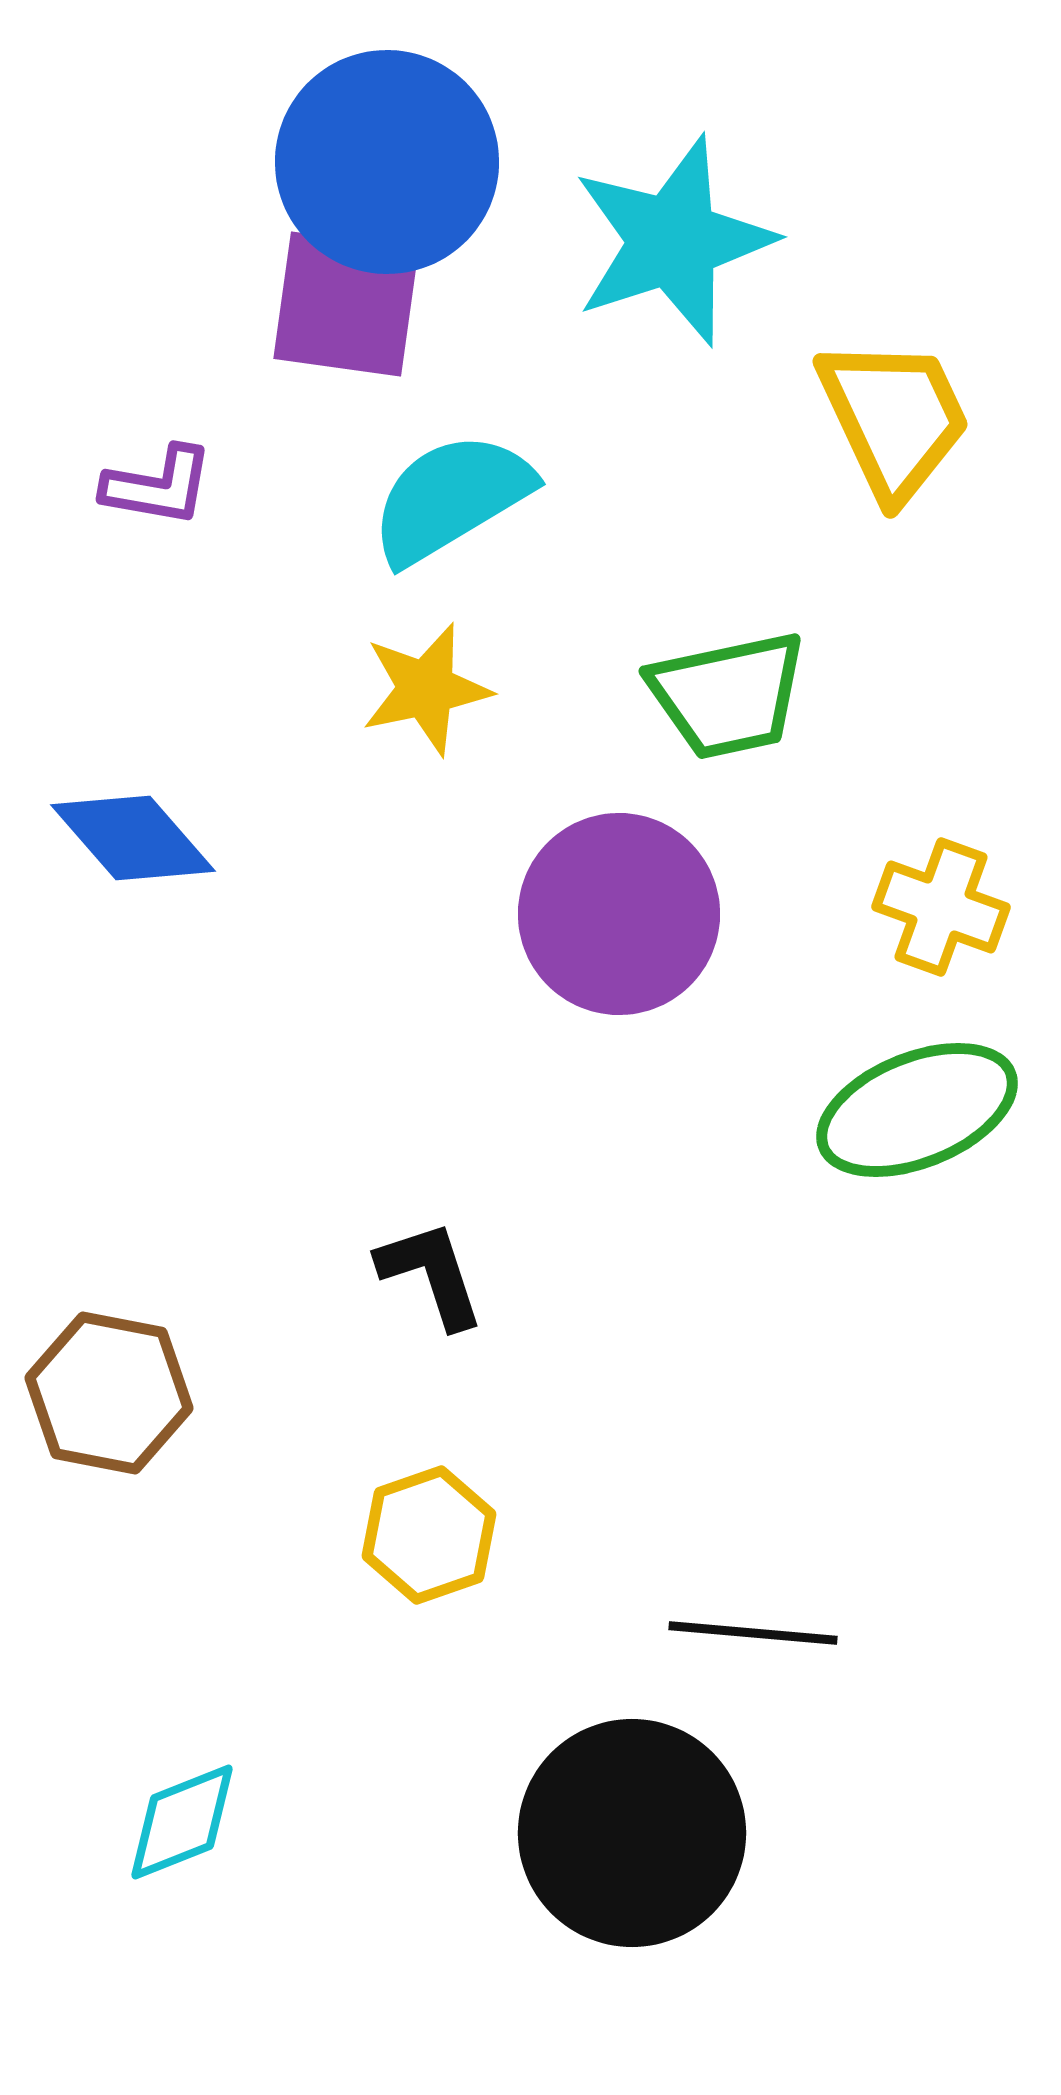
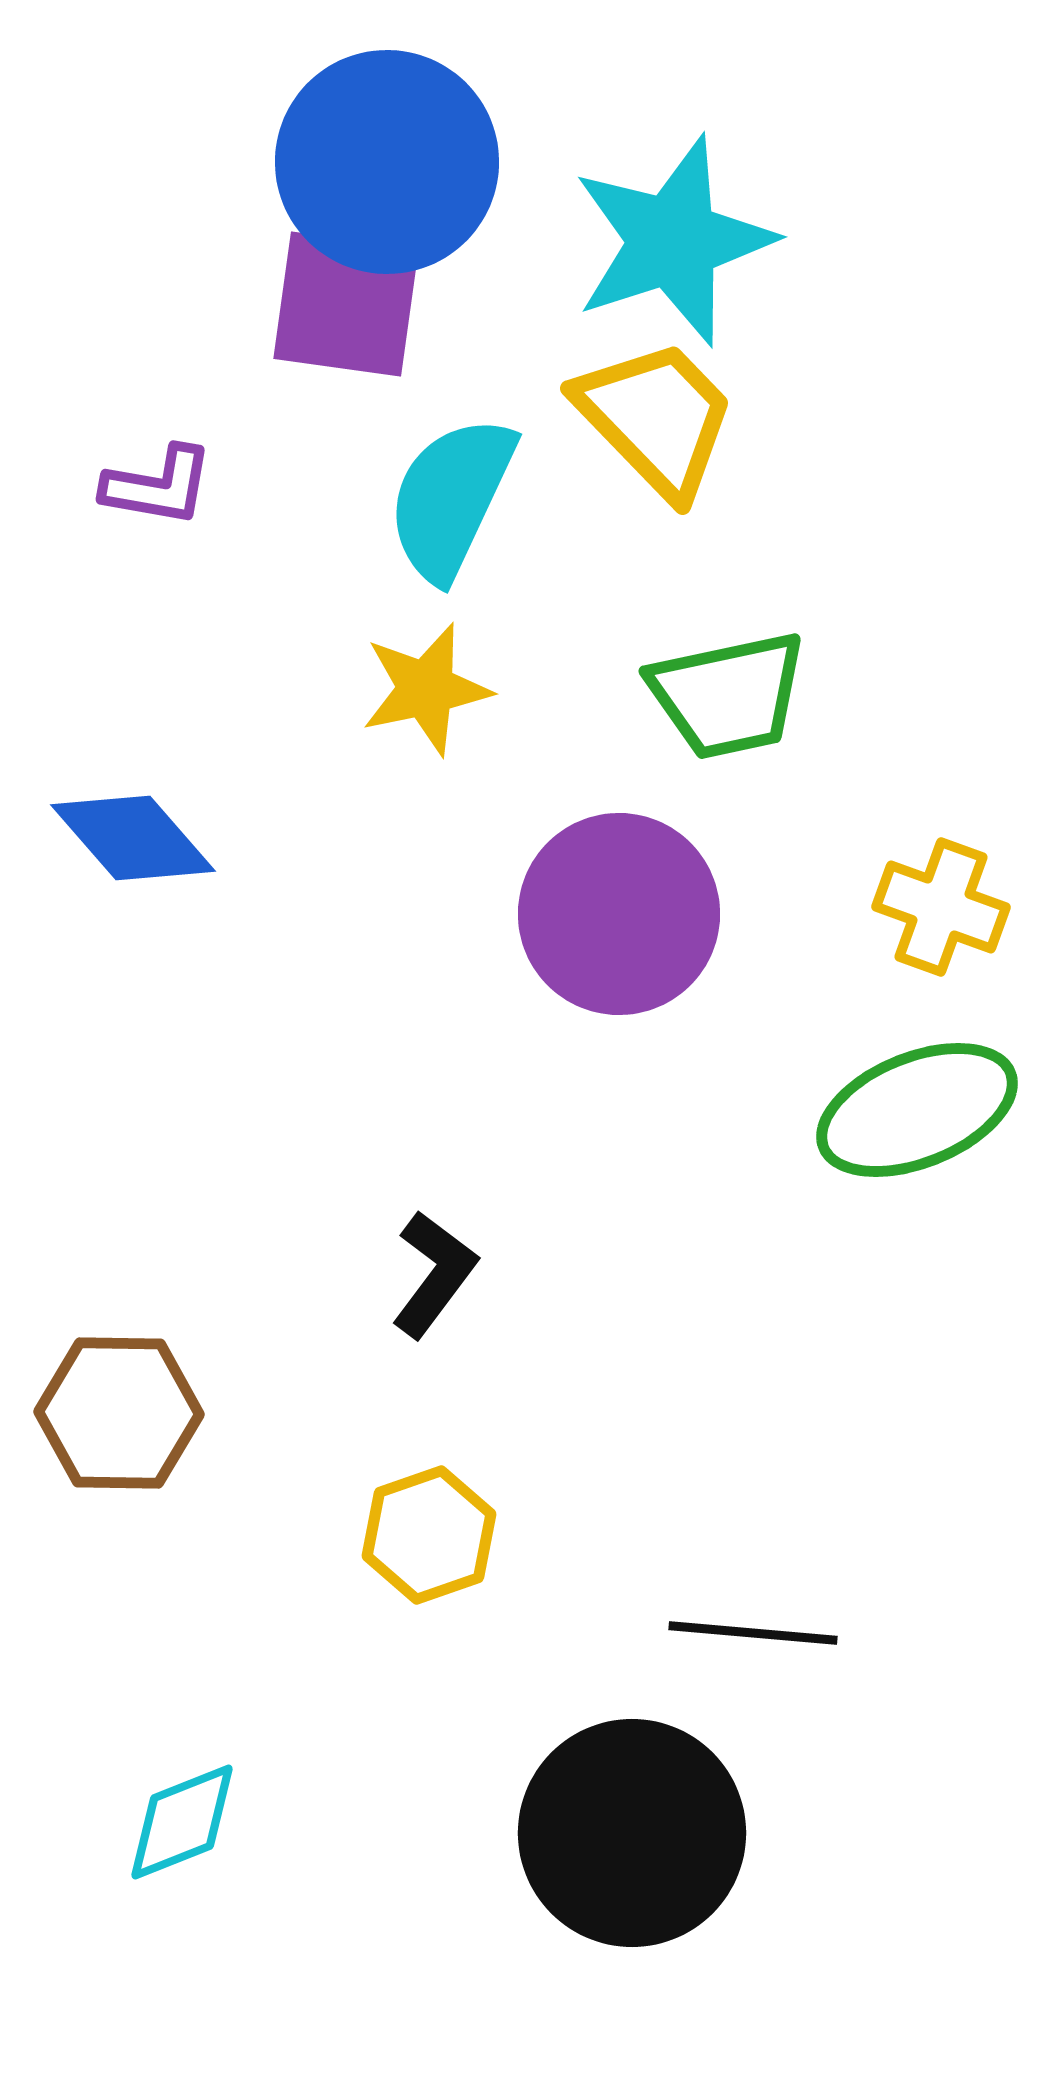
yellow trapezoid: moved 238 px left; rotated 19 degrees counterclockwise
cyan semicircle: rotated 34 degrees counterclockwise
black L-shape: moved 3 px right; rotated 55 degrees clockwise
brown hexagon: moved 10 px right, 20 px down; rotated 10 degrees counterclockwise
